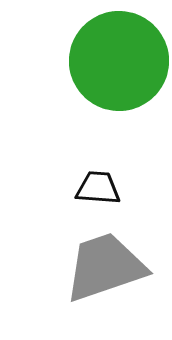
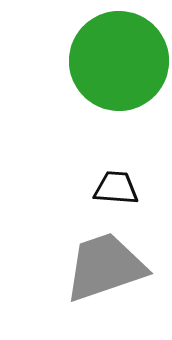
black trapezoid: moved 18 px right
